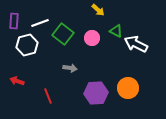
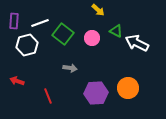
white arrow: moved 1 px right, 1 px up
